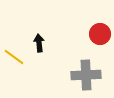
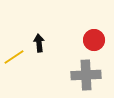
red circle: moved 6 px left, 6 px down
yellow line: rotated 70 degrees counterclockwise
